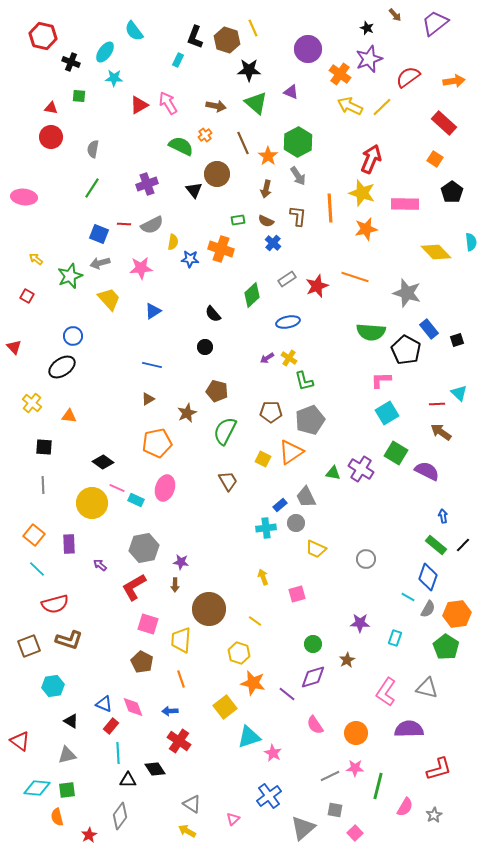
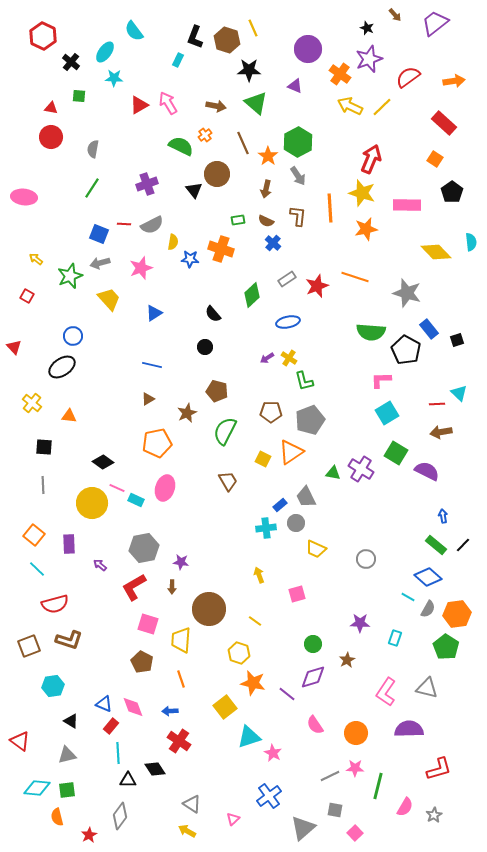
red hexagon at (43, 36): rotated 12 degrees clockwise
black cross at (71, 62): rotated 18 degrees clockwise
purple triangle at (291, 92): moved 4 px right, 6 px up
pink rectangle at (405, 204): moved 2 px right, 1 px down
pink star at (141, 268): rotated 15 degrees counterclockwise
blue triangle at (153, 311): moved 1 px right, 2 px down
brown arrow at (441, 432): rotated 45 degrees counterclockwise
yellow arrow at (263, 577): moved 4 px left, 2 px up
blue diamond at (428, 577): rotated 68 degrees counterclockwise
brown arrow at (175, 585): moved 3 px left, 2 px down
